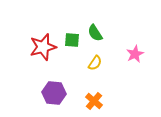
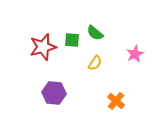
green semicircle: rotated 18 degrees counterclockwise
orange cross: moved 22 px right
